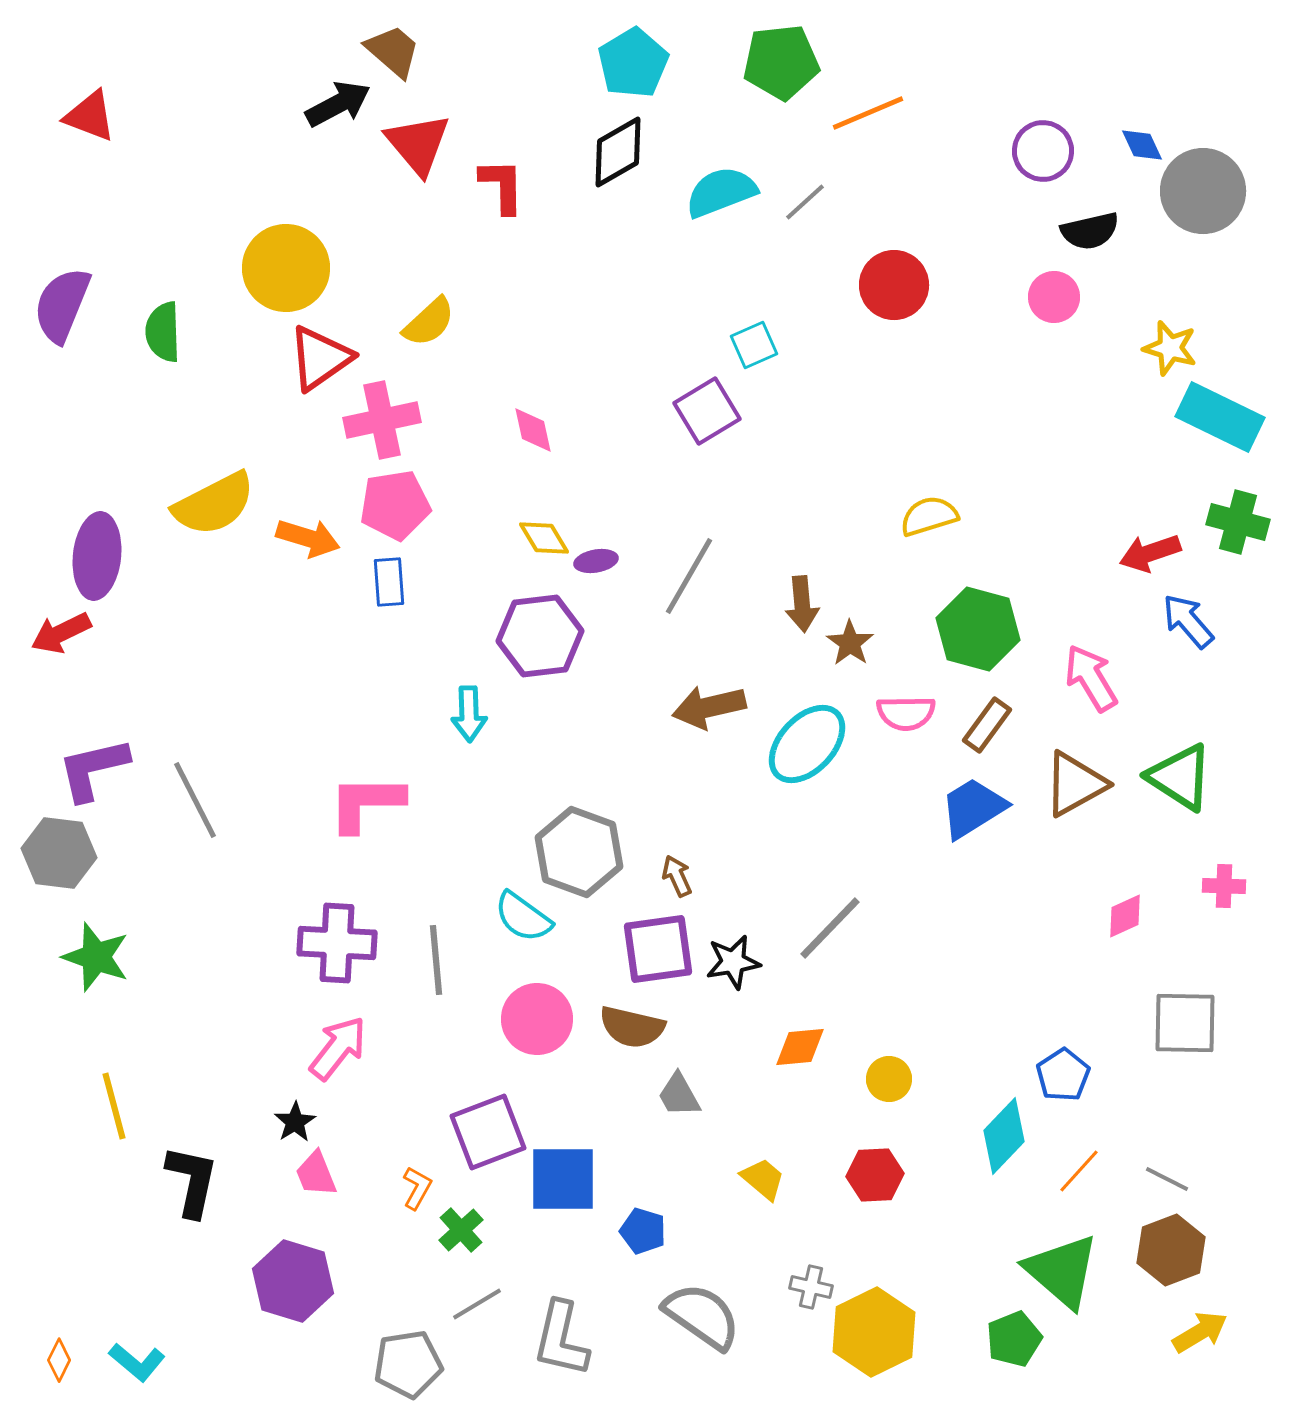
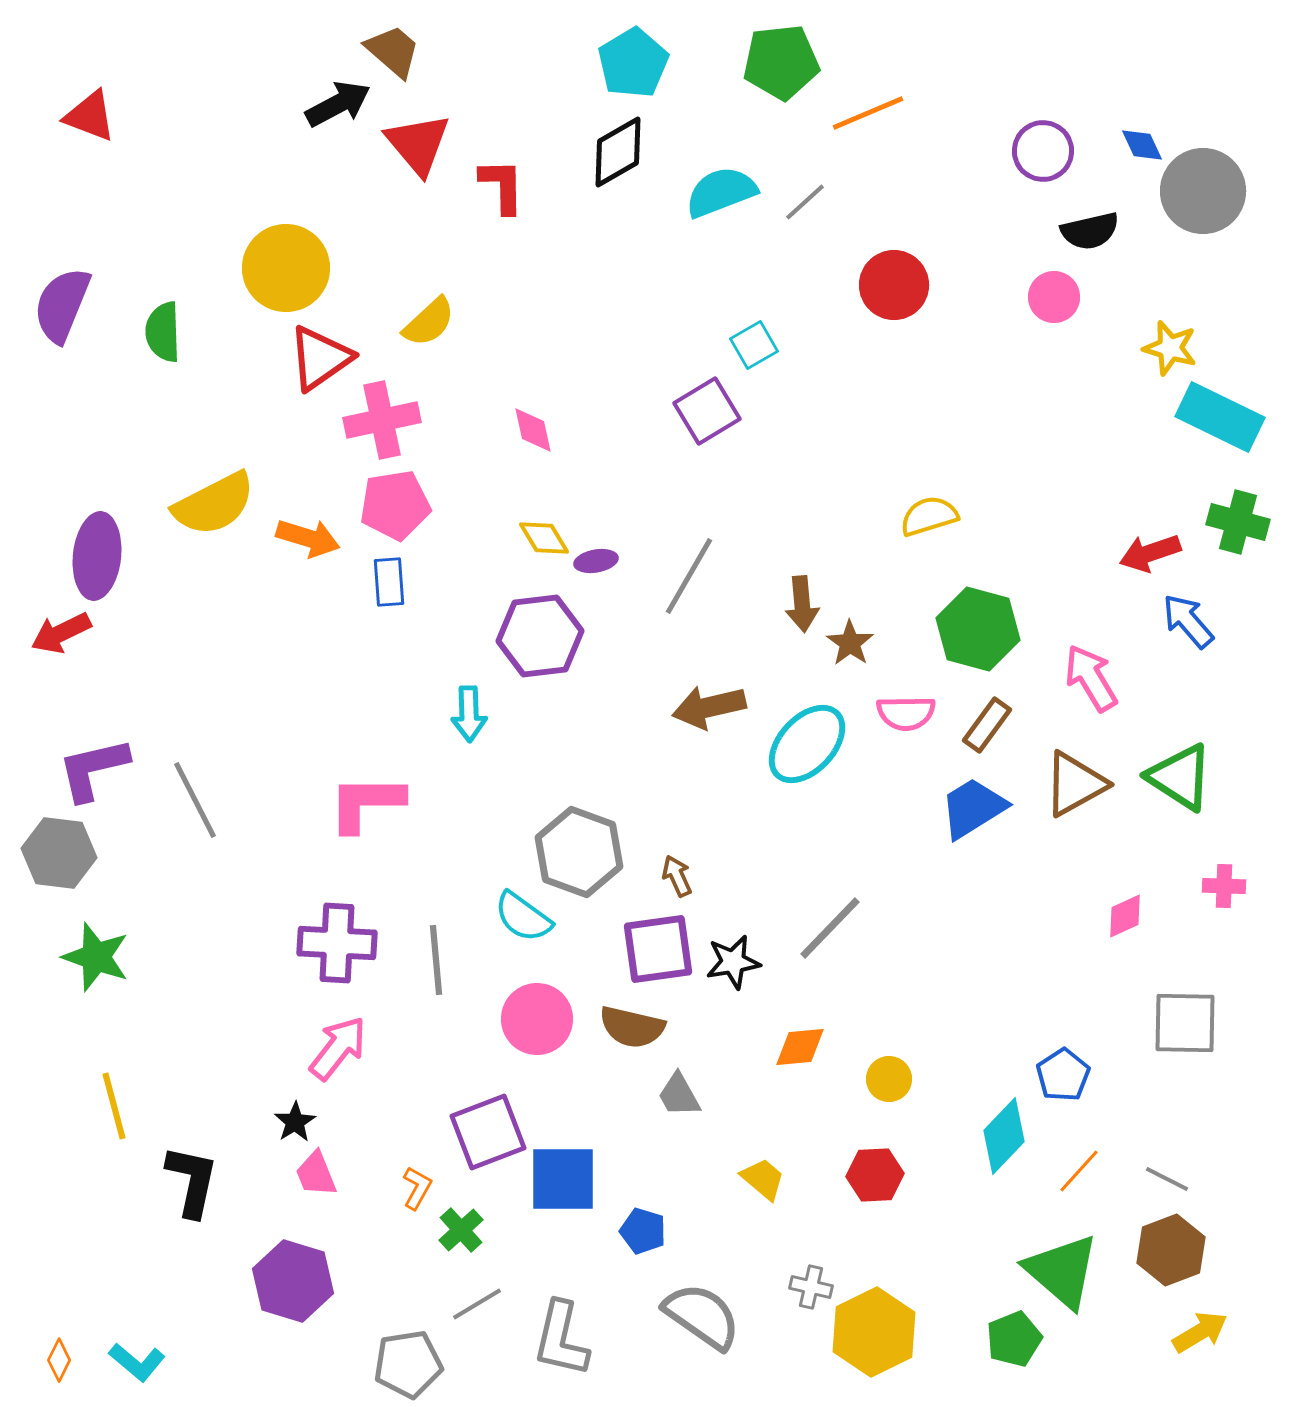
cyan square at (754, 345): rotated 6 degrees counterclockwise
